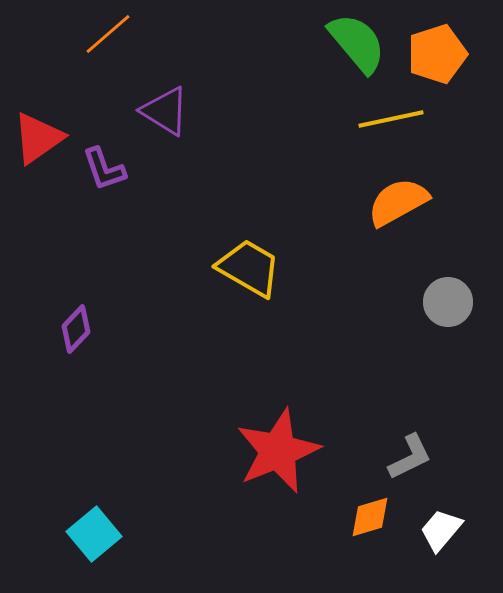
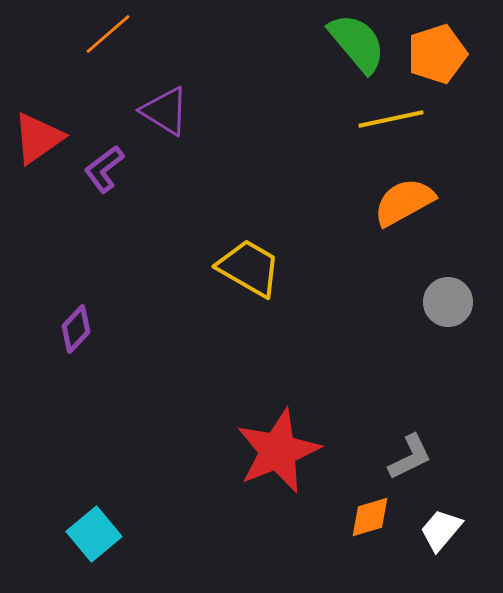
purple L-shape: rotated 72 degrees clockwise
orange semicircle: moved 6 px right
